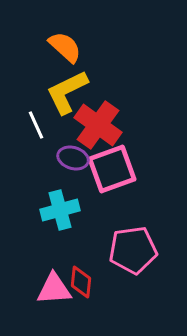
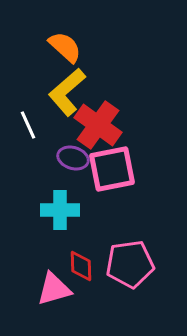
yellow L-shape: rotated 15 degrees counterclockwise
white line: moved 8 px left
pink square: rotated 9 degrees clockwise
cyan cross: rotated 15 degrees clockwise
pink pentagon: moved 3 px left, 14 px down
red diamond: moved 16 px up; rotated 8 degrees counterclockwise
pink triangle: rotated 12 degrees counterclockwise
